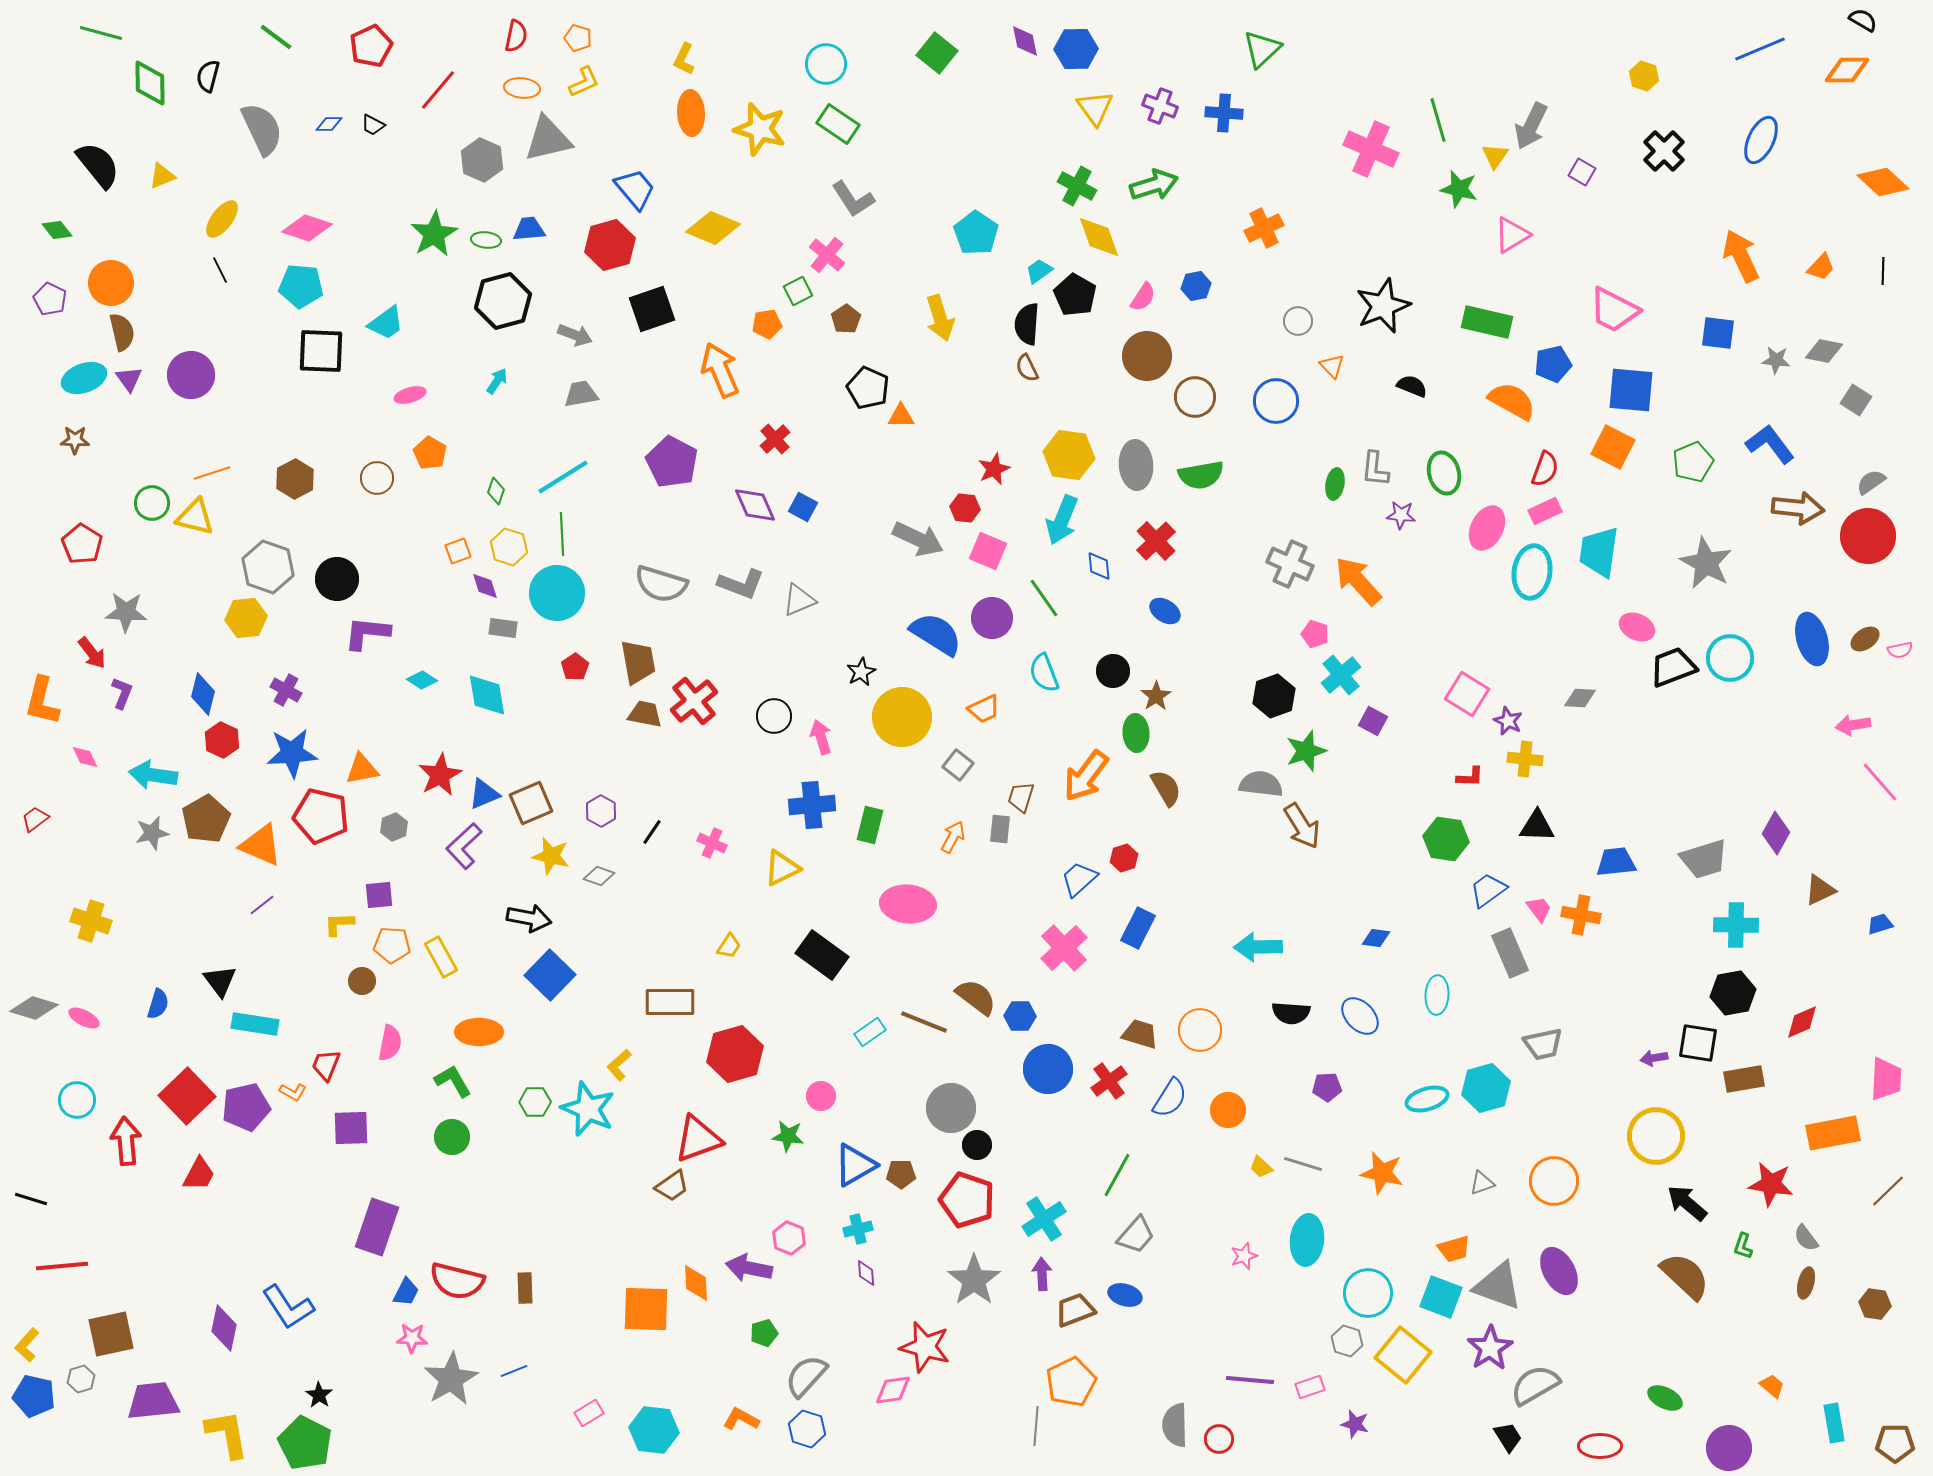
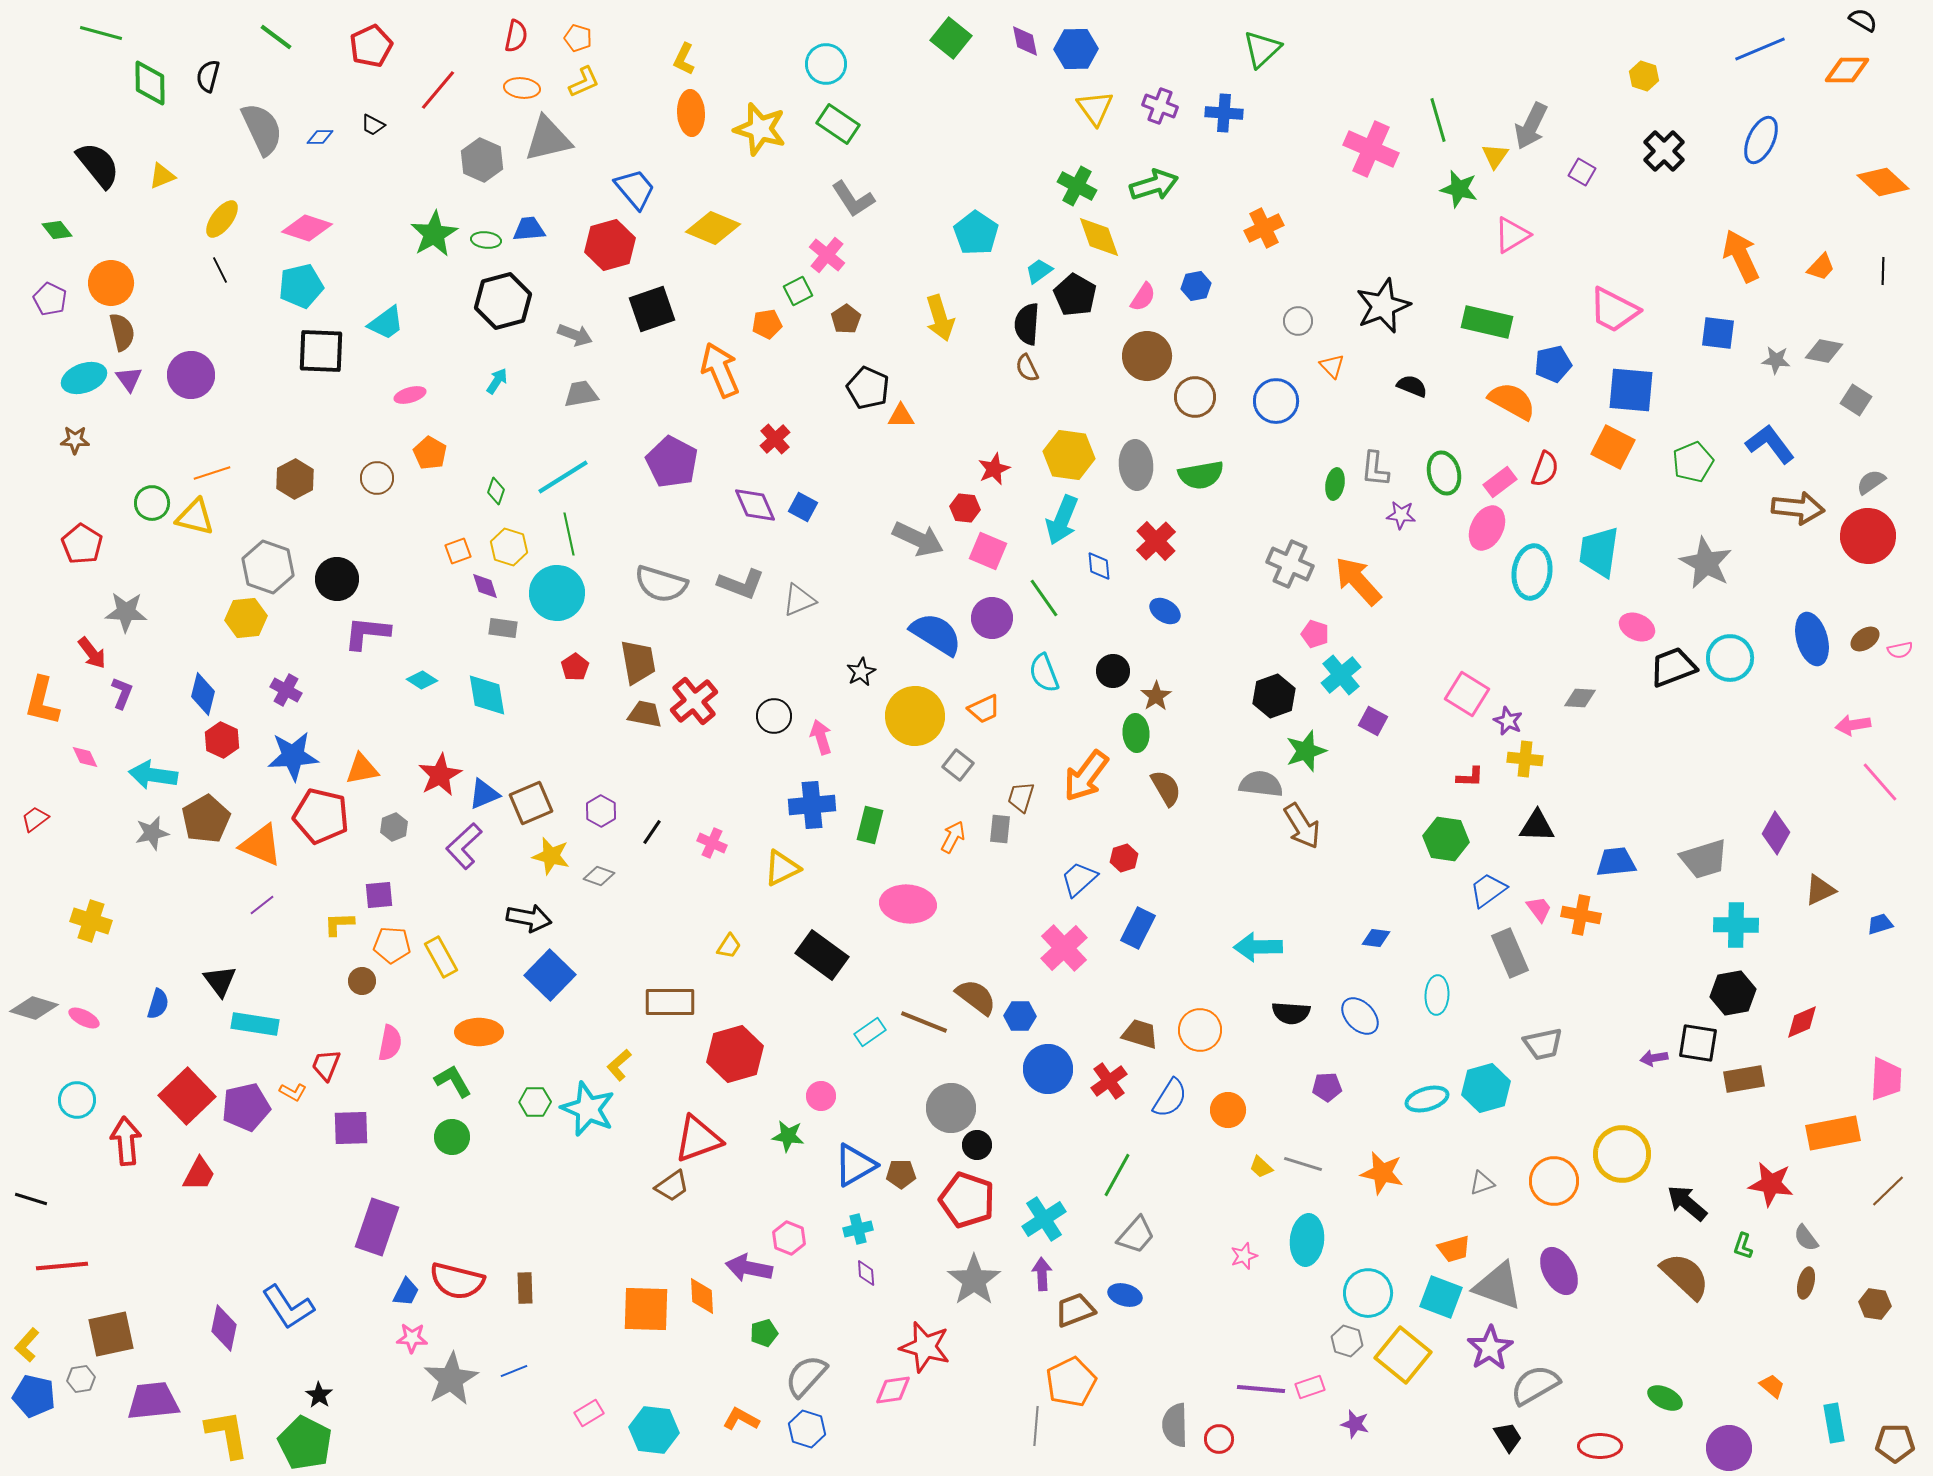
green square at (937, 53): moved 14 px right, 15 px up
blue diamond at (329, 124): moved 9 px left, 13 px down
cyan pentagon at (301, 286): rotated 18 degrees counterclockwise
pink rectangle at (1545, 511): moved 45 px left, 29 px up; rotated 12 degrees counterclockwise
green line at (562, 534): moved 7 px right; rotated 9 degrees counterclockwise
yellow circle at (902, 717): moved 13 px right, 1 px up
blue star at (292, 753): moved 1 px right, 3 px down
yellow circle at (1656, 1136): moved 34 px left, 18 px down
orange diamond at (696, 1283): moved 6 px right, 13 px down
gray hexagon at (81, 1379): rotated 8 degrees clockwise
purple line at (1250, 1380): moved 11 px right, 9 px down
